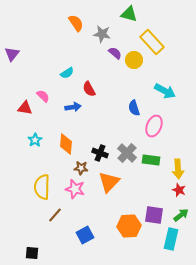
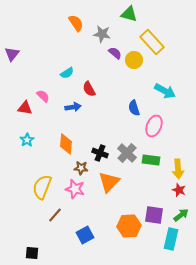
cyan star: moved 8 px left
yellow semicircle: rotated 20 degrees clockwise
